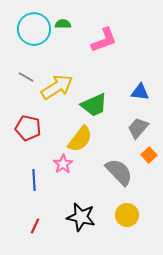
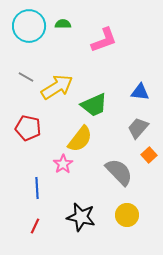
cyan circle: moved 5 px left, 3 px up
blue line: moved 3 px right, 8 px down
